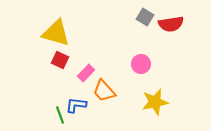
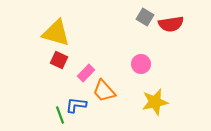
red square: moved 1 px left
